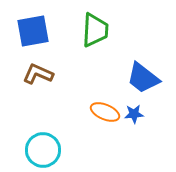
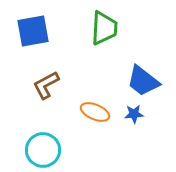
green trapezoid: moved 9 px right, 2 px up
brown L-shape: moved 8 px right, 11 px down; rotated 52 degrees counterclockwise
blue trapezoid: moved 3 px down
orange ellipse: moved 10 px left
